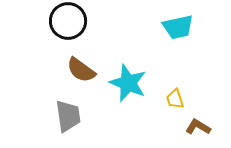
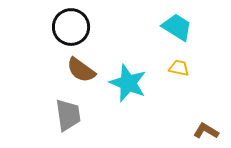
black circle: moved 3 px right, 6 px down
cyan trapezoid: moved 1 px left; rotated 136 degrees counterclockwise
yellow trapezoid: moved 4 px right, 31 px up; rotated 120 degrees clockwise
gray trapezoid: moved 1 px up
brown L-shape: moved 8 px right, 4 px down
